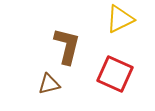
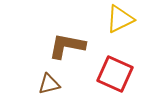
brown L-shape: rotated 93 degrees counterclockwise
